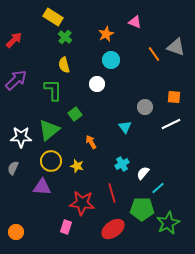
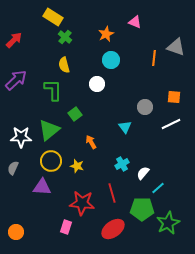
orange line: moved 4 px down; rotated 42 degrees clockwise
